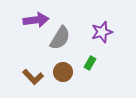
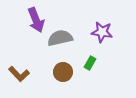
purple arrow: rotated 75 degrees clockwise
purple star: rotated 25 degrees clockwise
gray semicircle: rotated 135 degrees counterclockwise
brown L-shape: moved 14 px left, 3 px up
